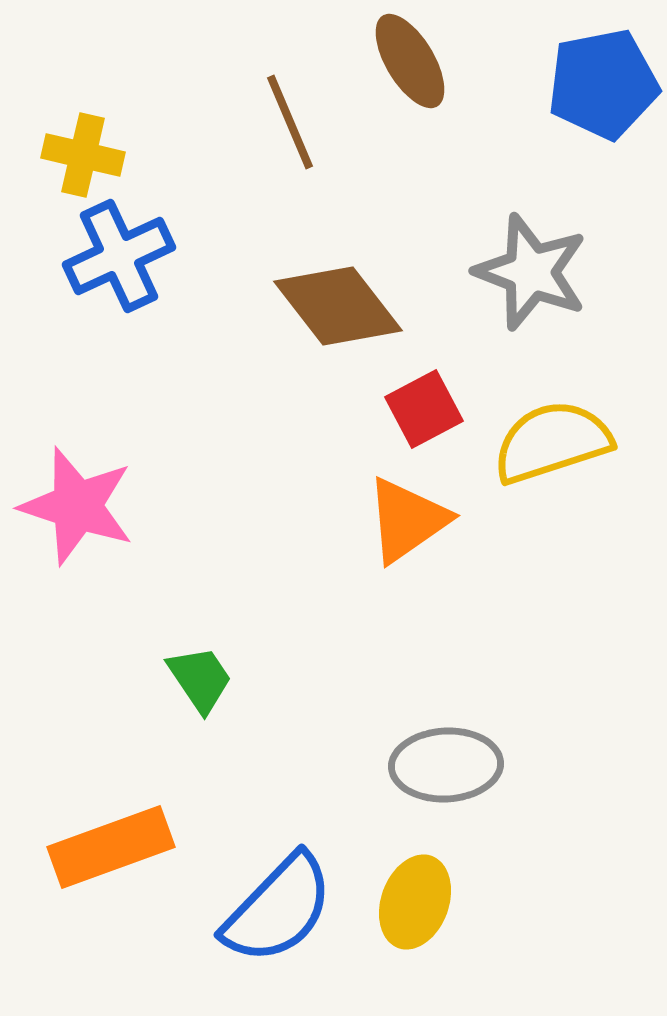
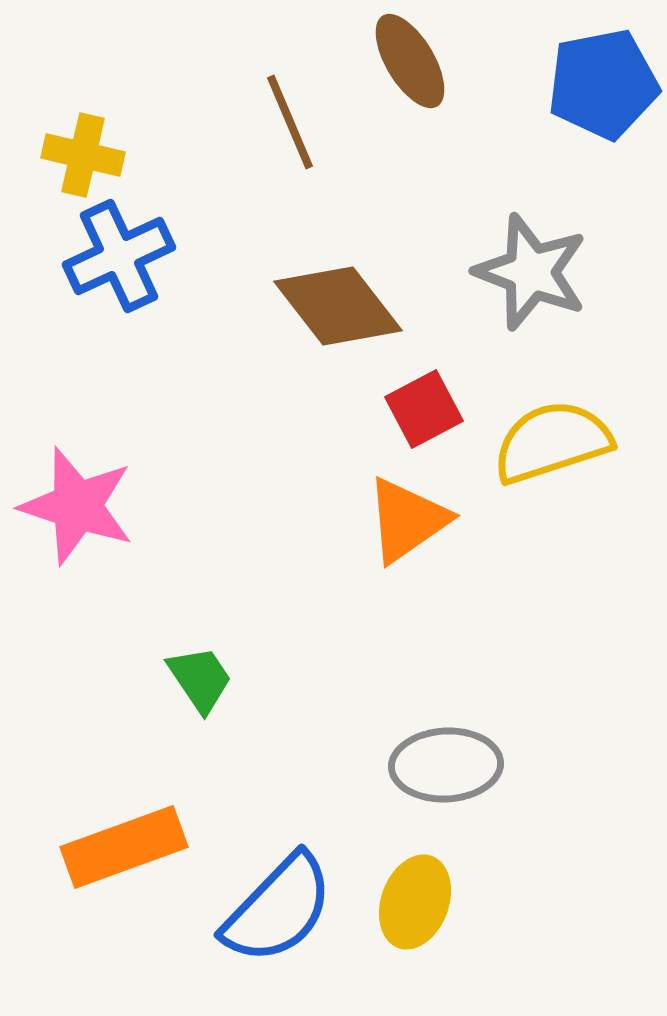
orange rectangle: moved 13 px right
